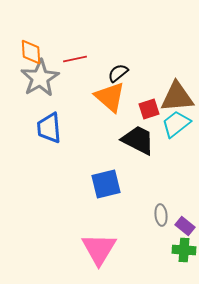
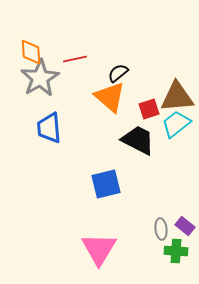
gray ellipse: moved 14 px down
green cross: moved 8 px left, 1 px down
